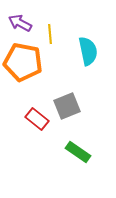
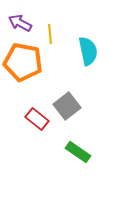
gray square: rotated 16 degrees counterclockwise
